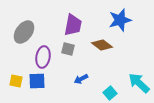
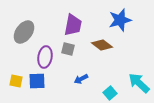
purple ellipse: moved 2 px right
